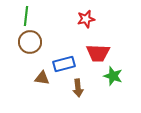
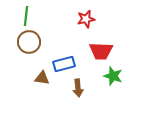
brown circle: moved 1 px left
red trapezoid: moved 3 px right, 2 px up
